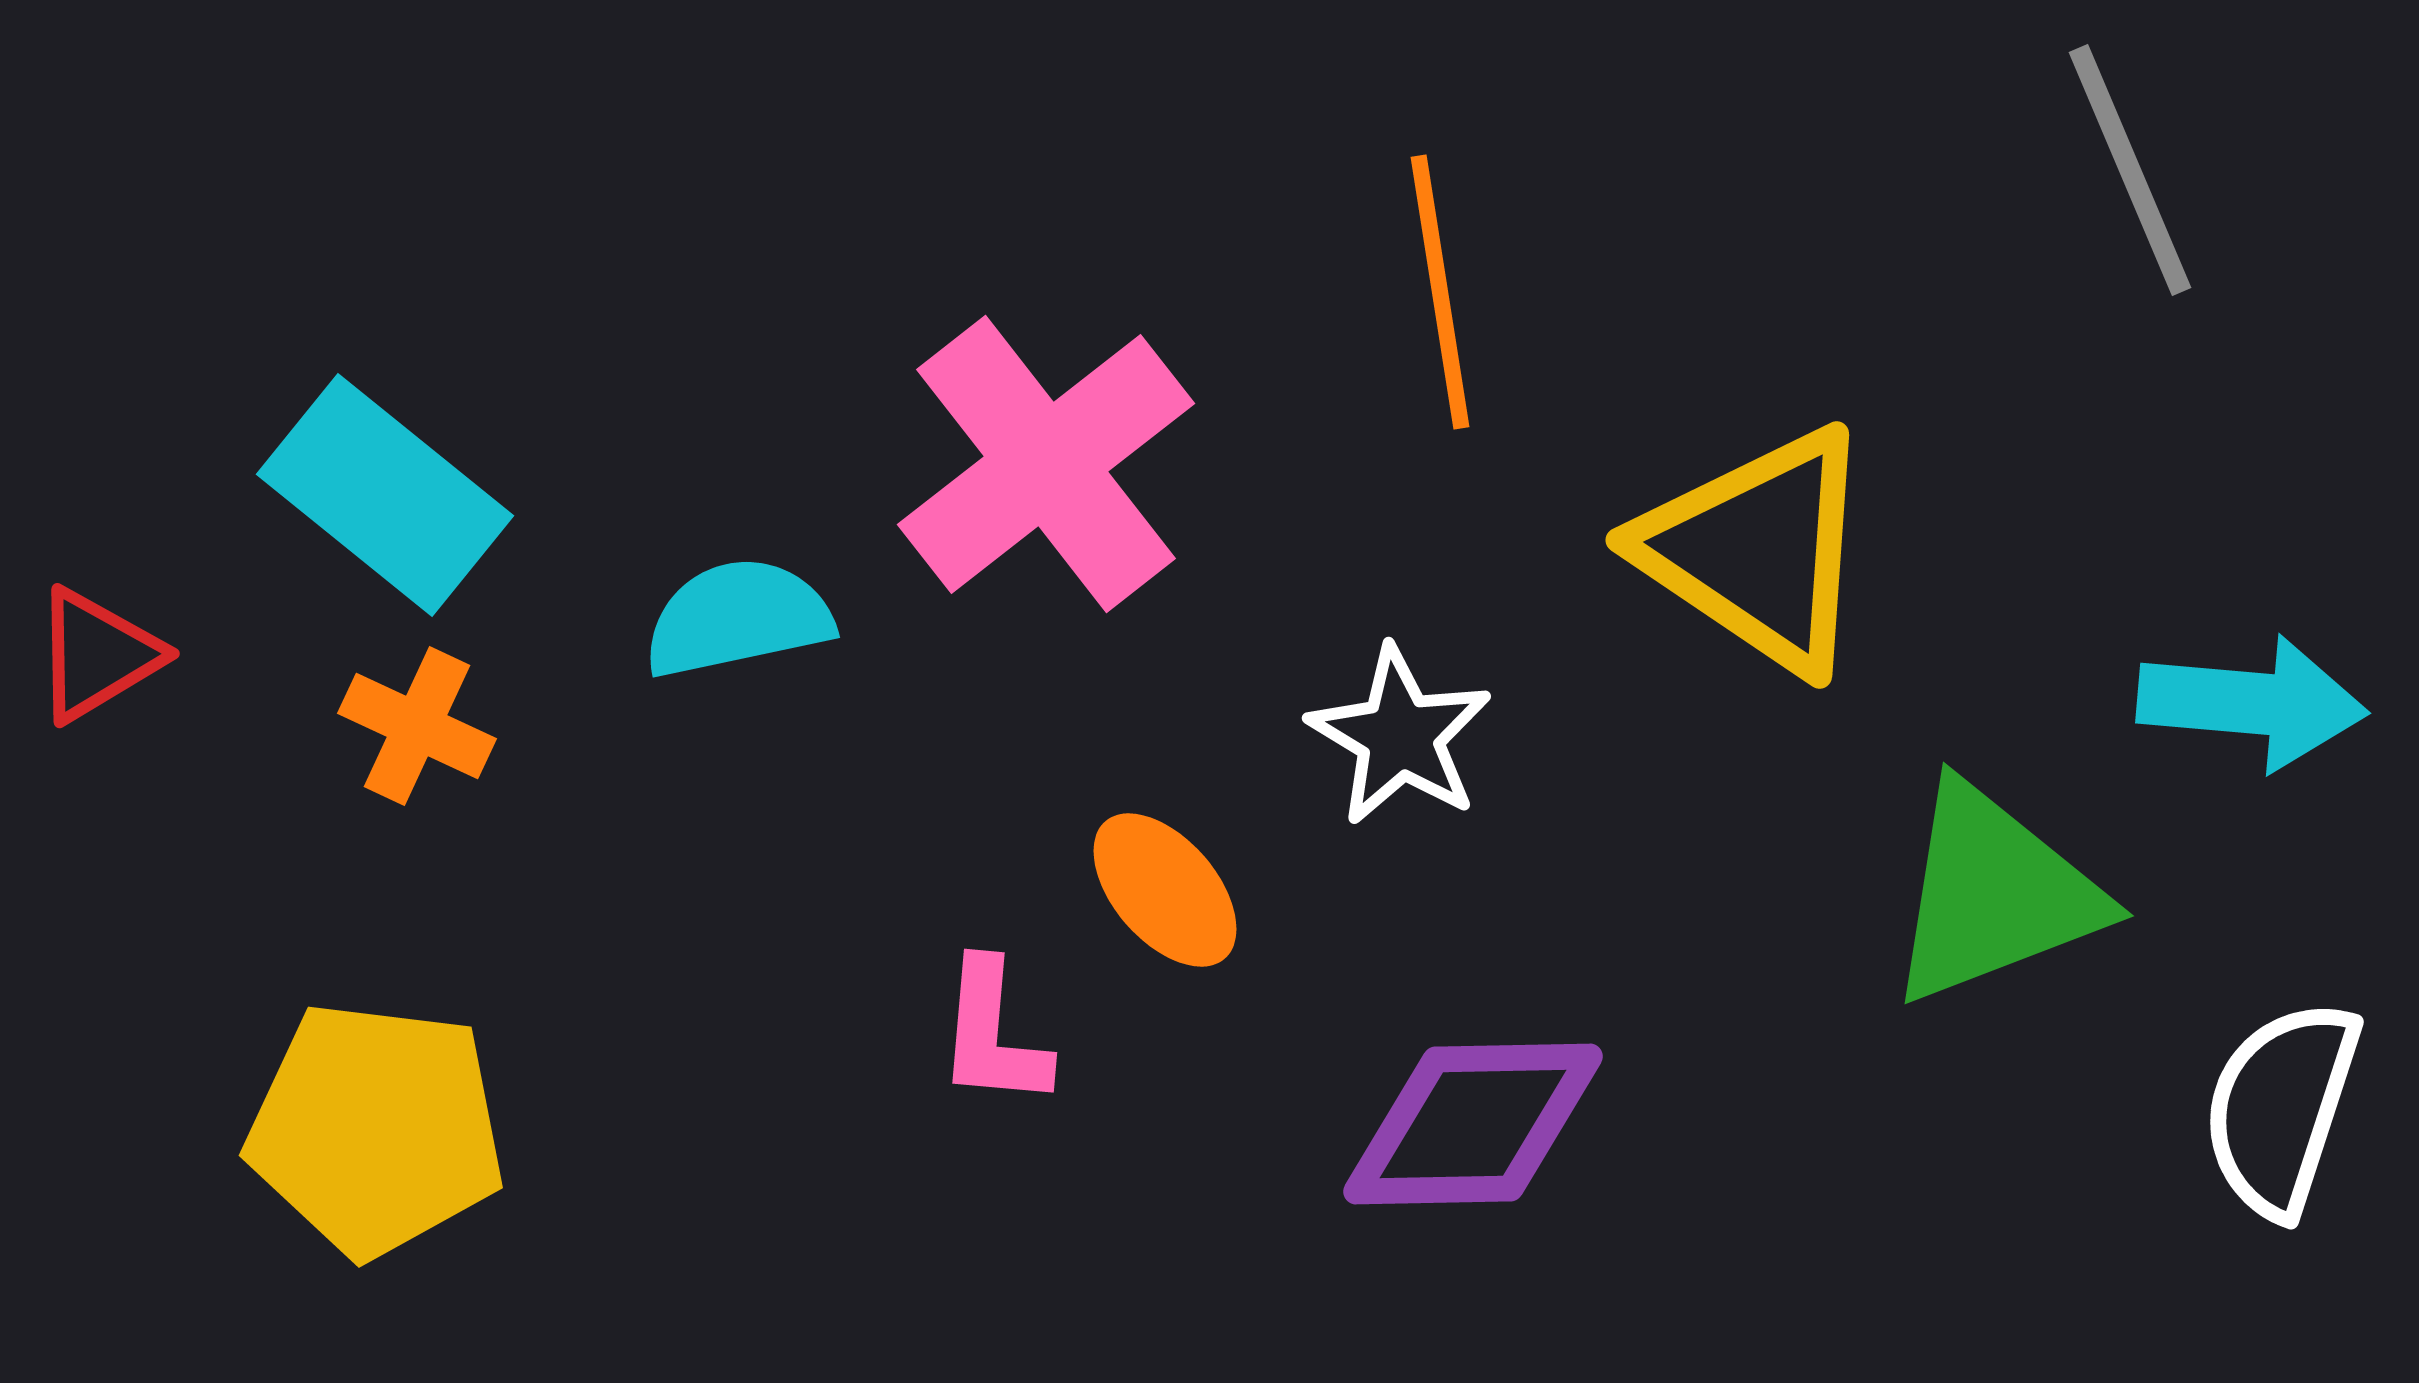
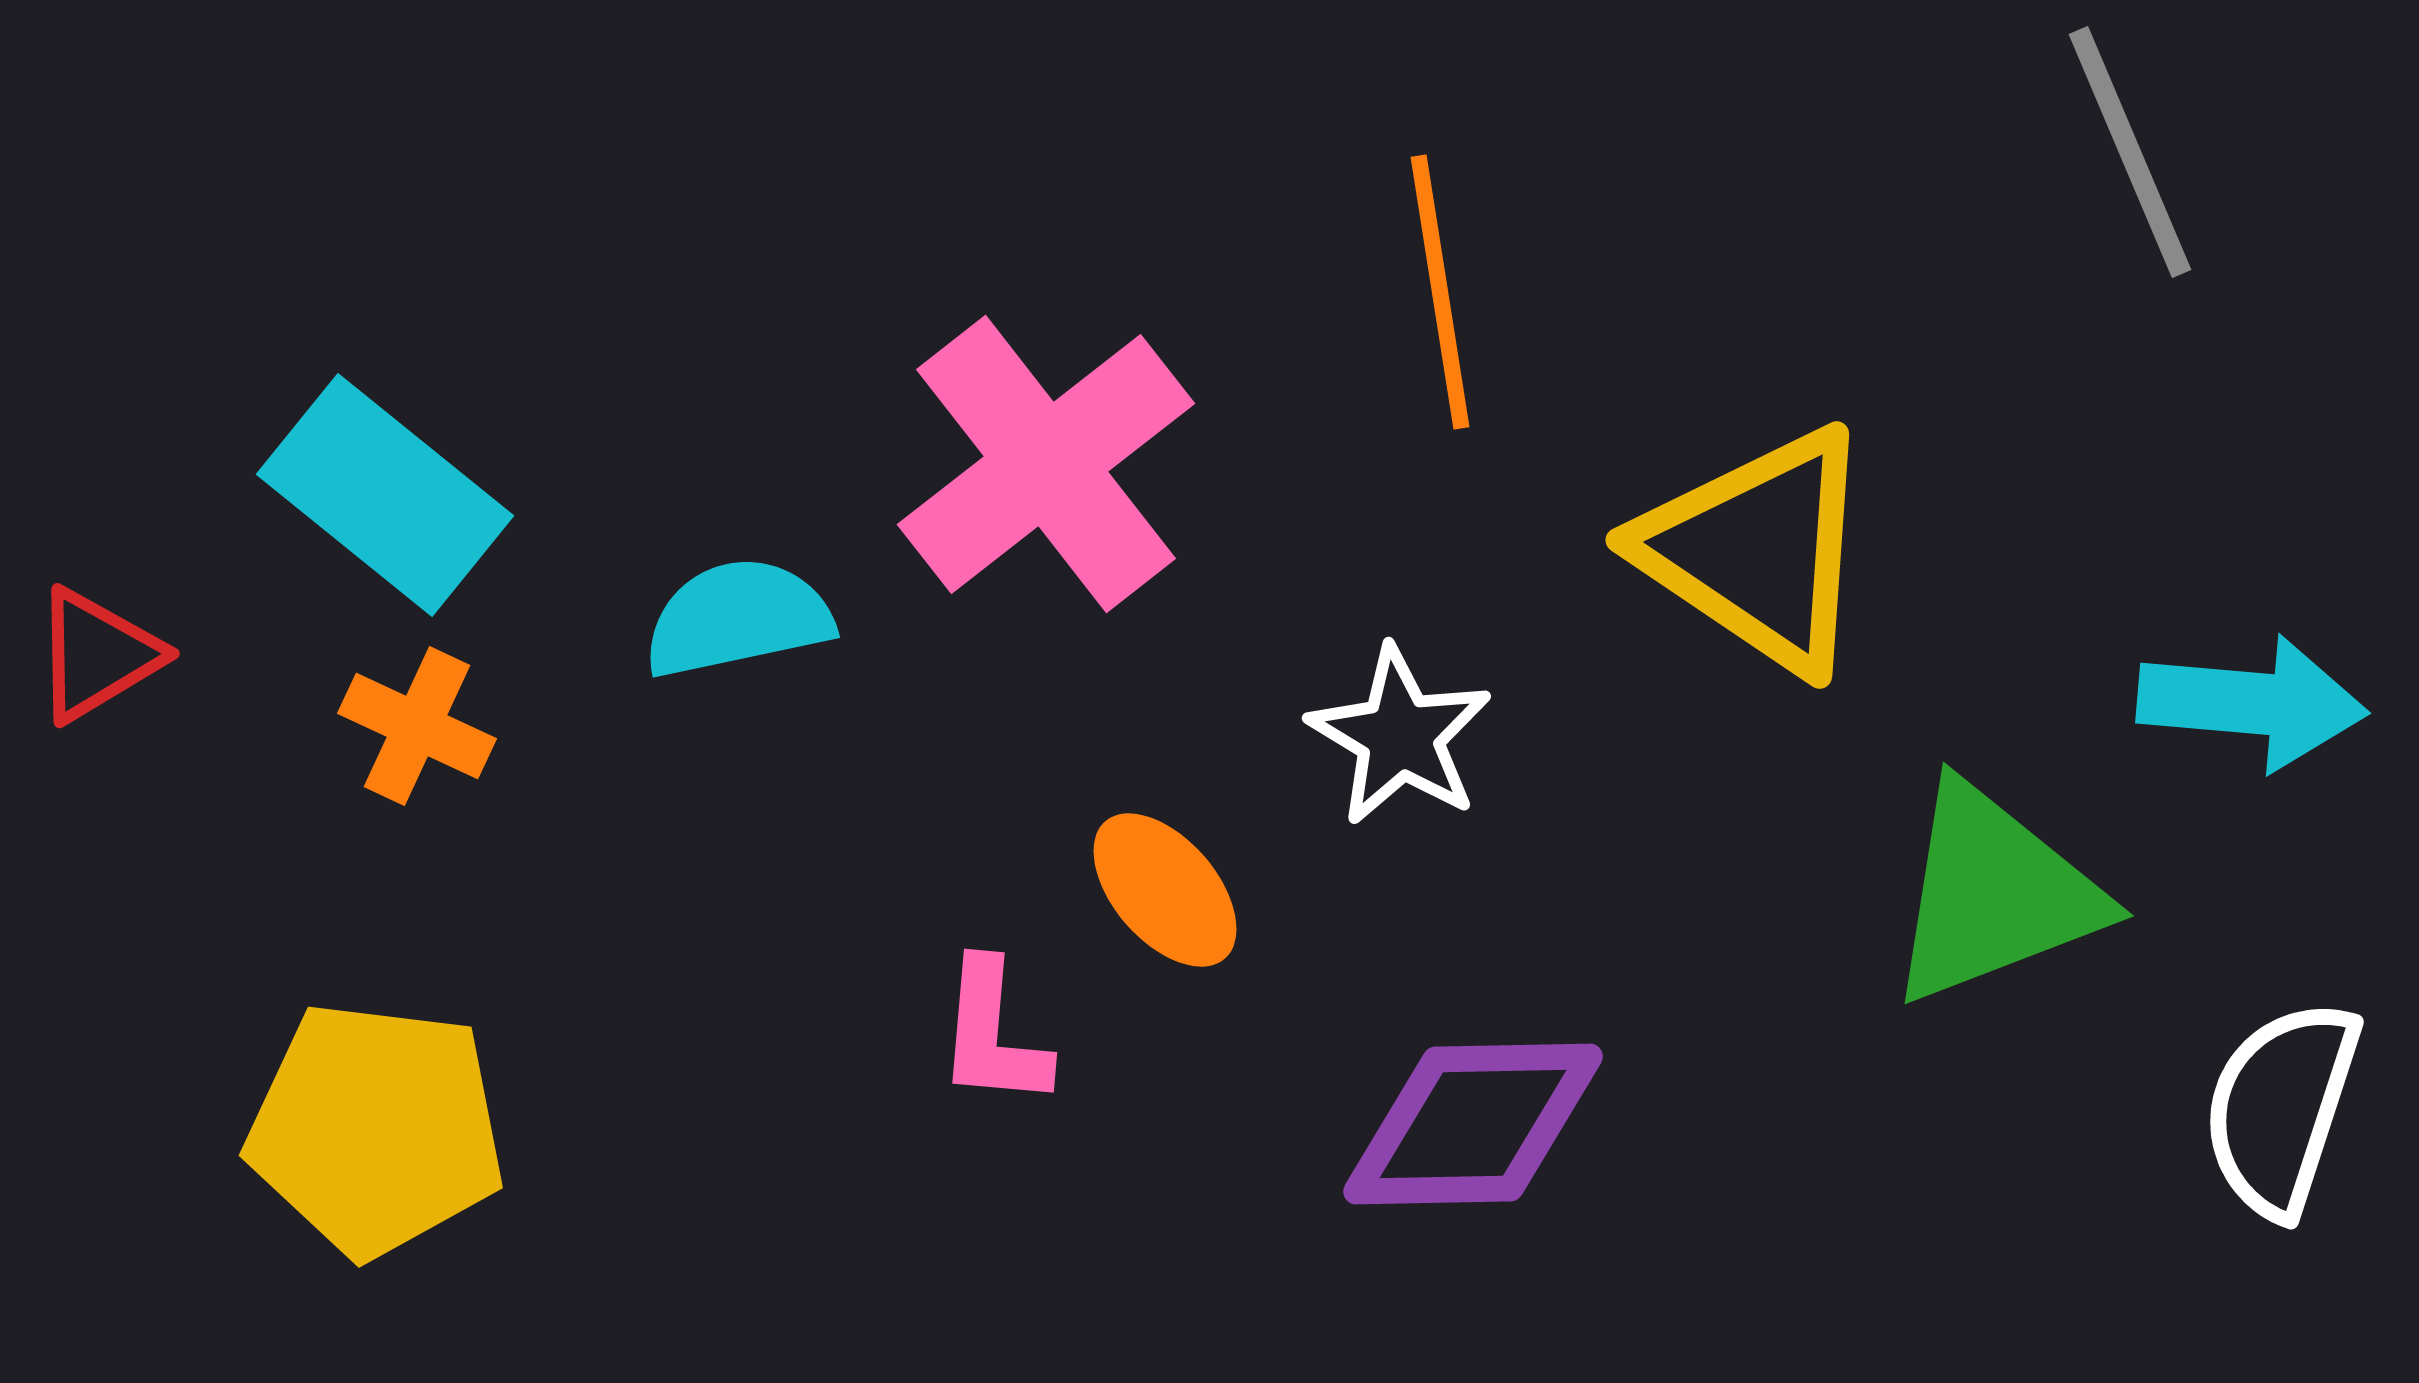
gray line: moved 18 px up
